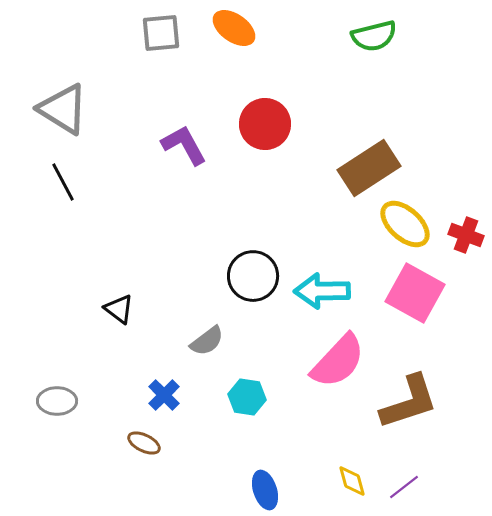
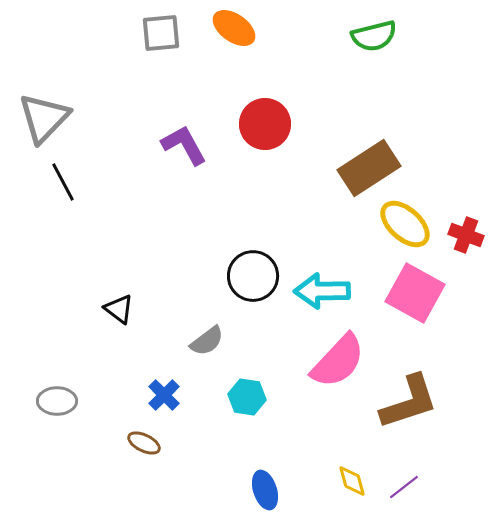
gray triangle: moved 19 px left, 9 px down; rotated 42 degrees clockwise
